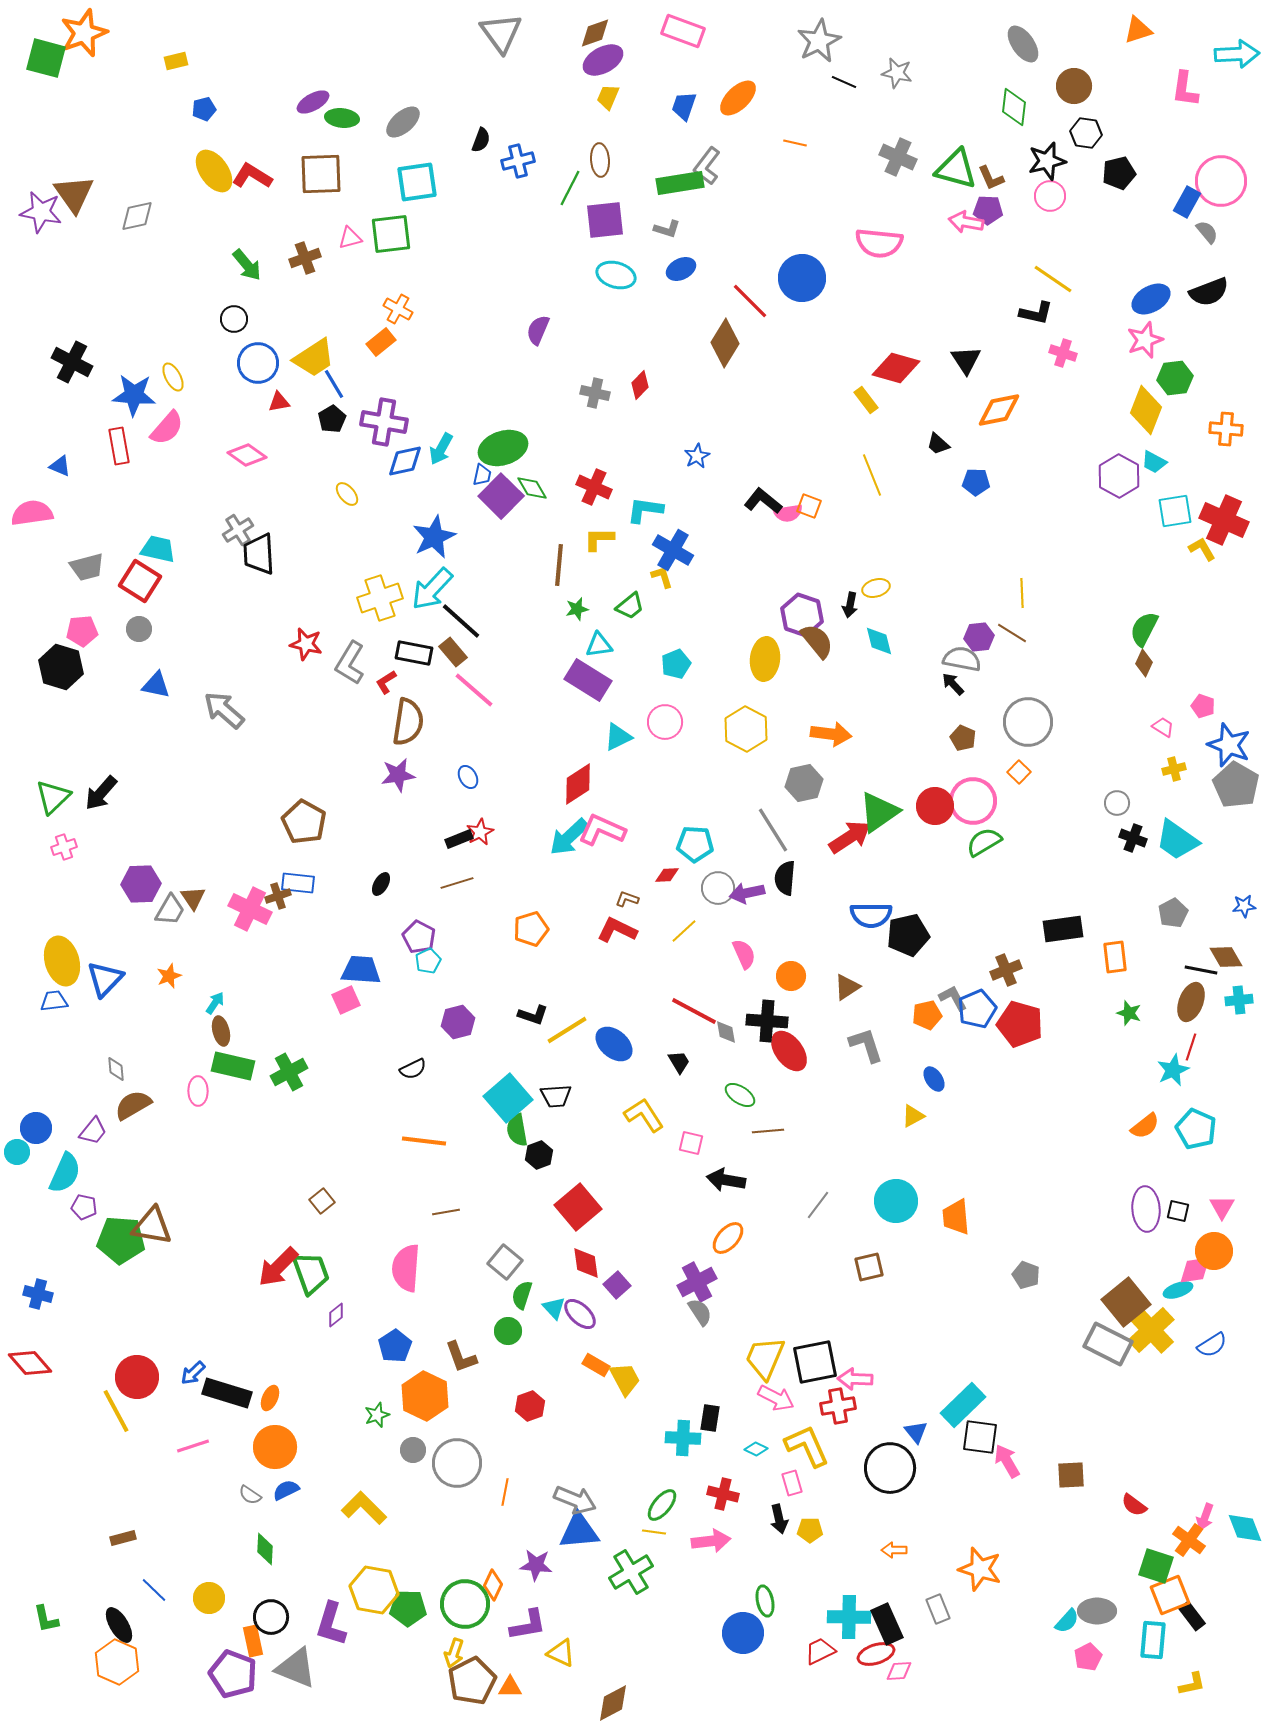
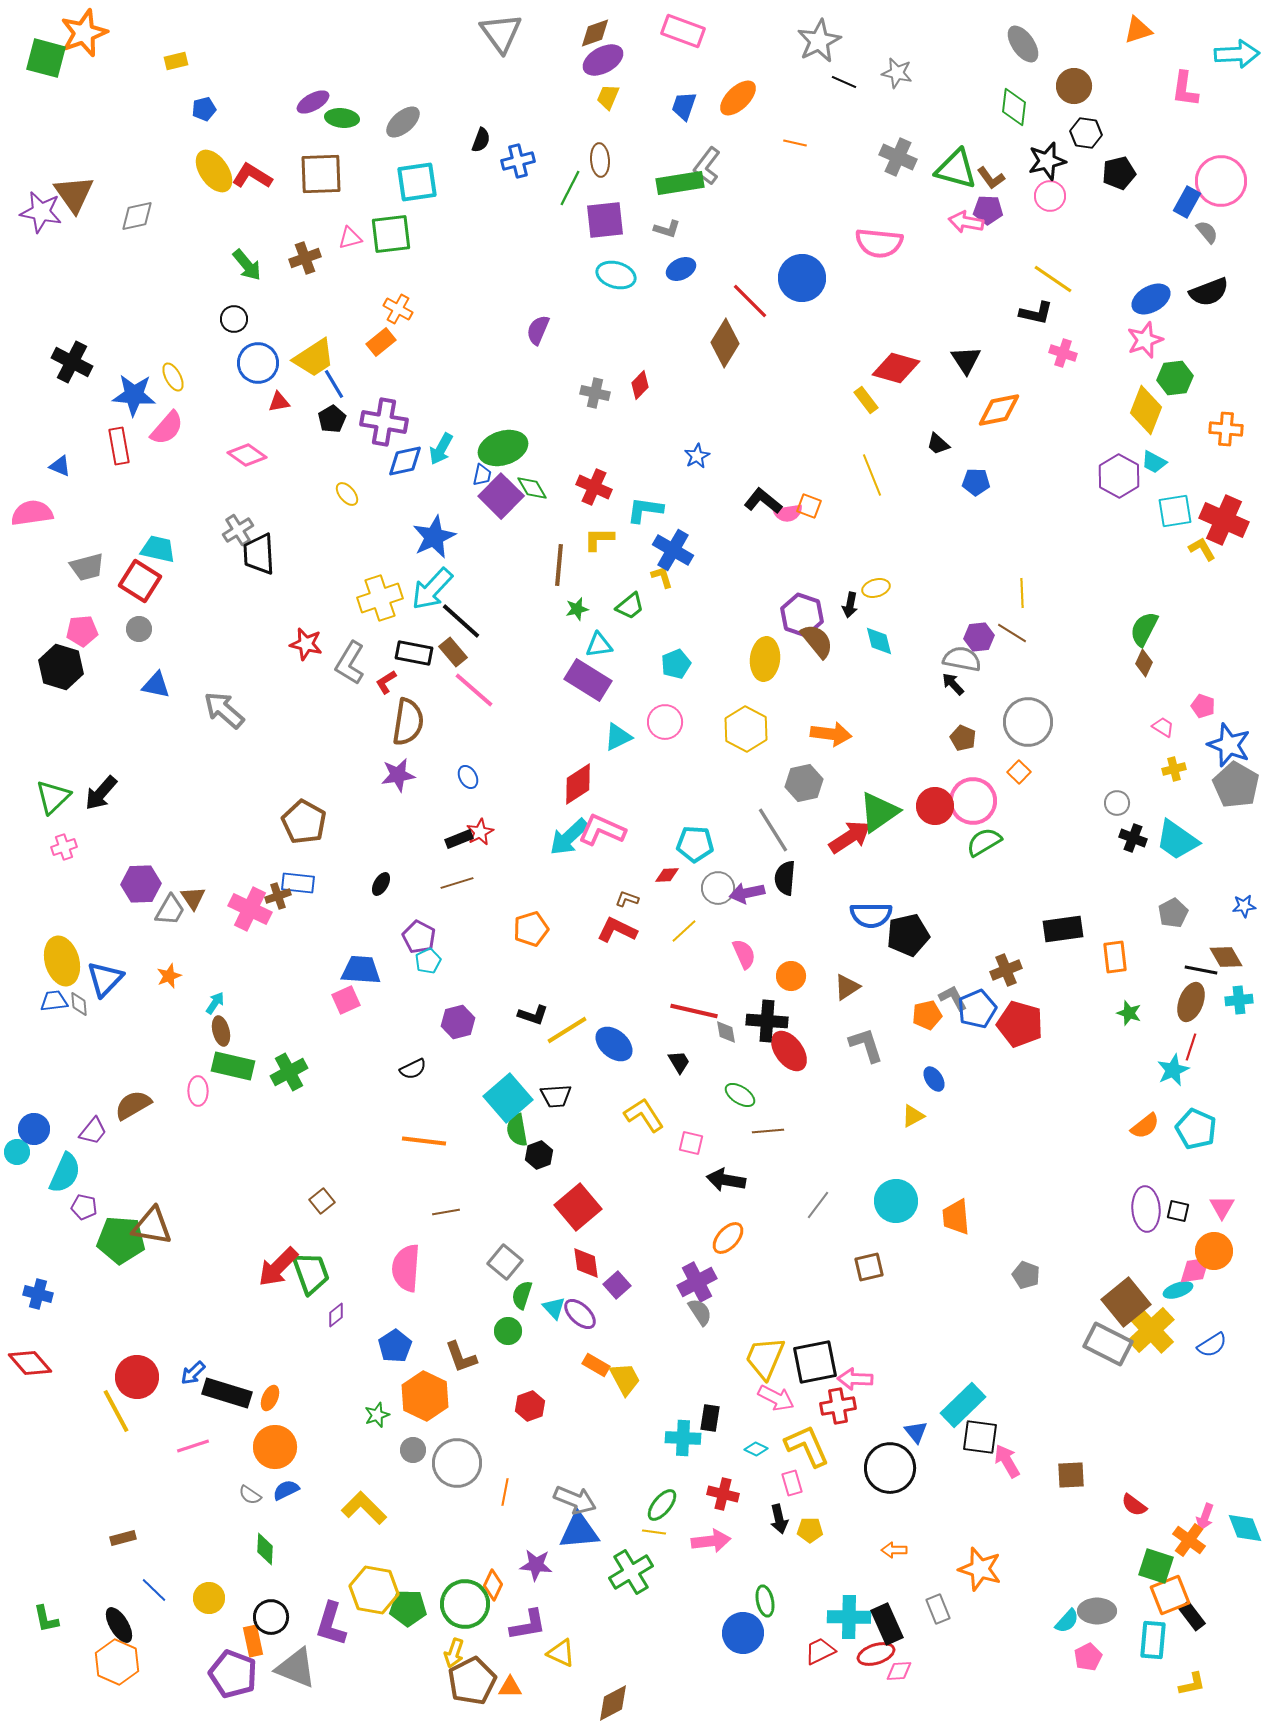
brown L-shape at (991, 178): rotated 12 degrees counterclockwise
red line at (694, 1011): rotated 15 degrees counterclockwise
gray diamond at (116, 1069): moved 37 px left, 65 px up
blue circle at (36, 1128): moved 2 px left, 1 px down
